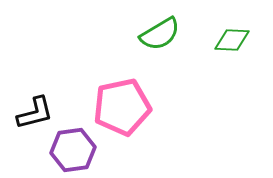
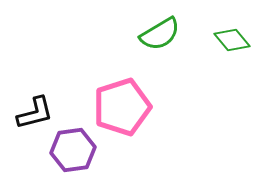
green diamond: rotated 48 degrees clockwise
pink pentagon: rotated 6 degrees counterclockwise
